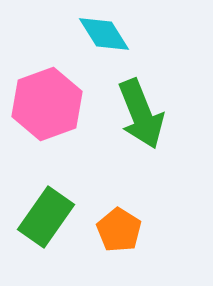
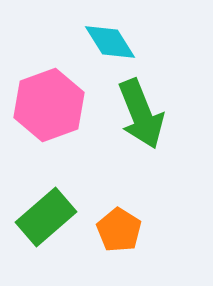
cyan diamond: moved 6 px right, 8 px down
pink hexagon: moved 2 px right, 1 px down
green rectangle: rotated 14 degrees clockwise
